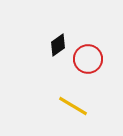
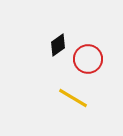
yellow line: moved 8 px up
